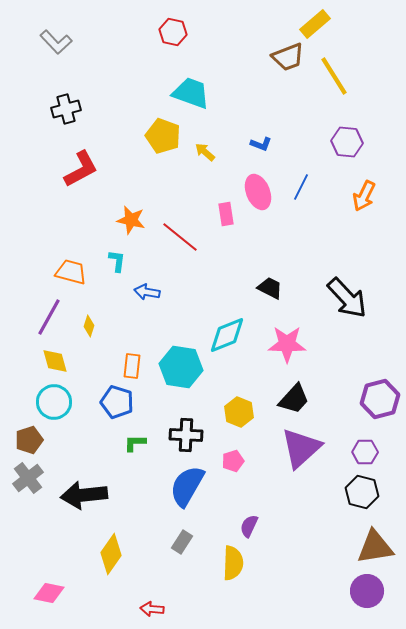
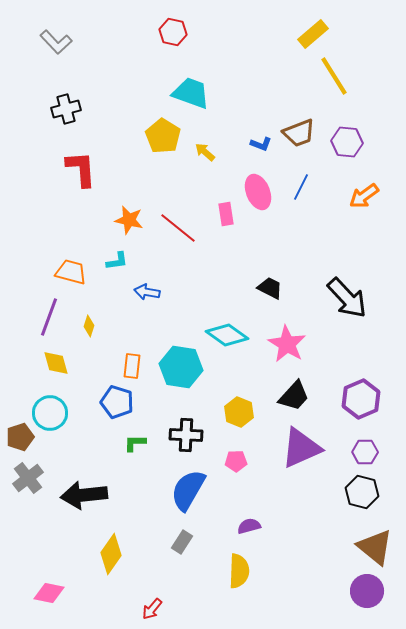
yellow rectangle at (315, 24): moved 2 px left, 10 px down
brown trapezoid at (288, 57): moved 11 px right, 76 px down
yellow pentagon at (163, 136): rotated 12 degrees clockwise
red L-shape at (81, 169): rotated 66 degrees counterclockwise
orange arrow at (364, 196): rotated 28 degrees clockwise
orange star at (131, 220): moved 2 px left
red line at (180, 237): moved 2 px left, 9 px up
cyan L-shape at (117, 261): rotated 75 degrees clockwise
purple line at (49, 317): rotated 9 degrees counterclockwise
cyan diamond at (227, 335): rotated 57 degrees clockwise
pink star at (287, 344): rotated 30 degrees clockwise
yellow diamond at (55, 361): moved 1 px right, 2 px down
black trapezoid at (294, 399): moved 3 px up
purple hexagon at (380, 399): moved 19 px left; rotated 9 degrees counterclockwise
cyan circle at (54, 402): moved 4 px left, 11 px down
brown pentagon at (29, 440): moved 9 px left, 3 px up
purple triangle at (301, 448): rotated 18 degrees clockwise
pink pentagon at (233, 461): moved 3 px right; rotated 15 degrees clockwise
blue semicircle at (187, 486): moved 1 px right, 4 px down
purple semicircle at (249, 526): rotated 50 degrees clockwise
brown triangle at (375, 547): rotated 48 degrees clockwise
yellow semicircle at (233, 563): moved 6 px right, 8 px down
red arrow at (152, 609): rotated 55 degrees counterclockwise
